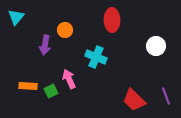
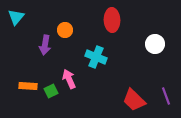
white circle: moved 1 px left, 2 px up
